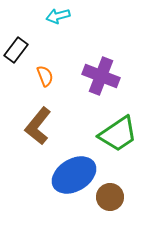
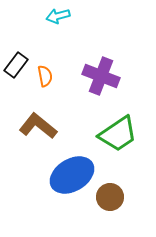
black rectangle: moved 15 px down
orange semicircle: rotated 10 degrees clockwise
brown L-shape: rotated 90 degrees clockwise
blue ellipse: moved 2 px left
